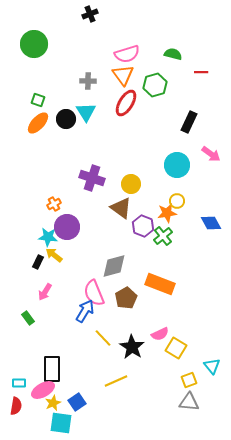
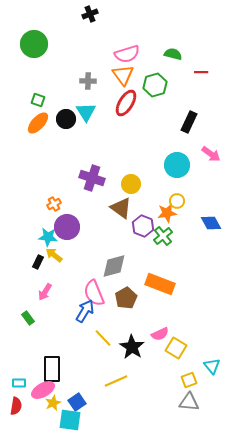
cyan square at (61, 423): moved 9 px right, 3 px up
